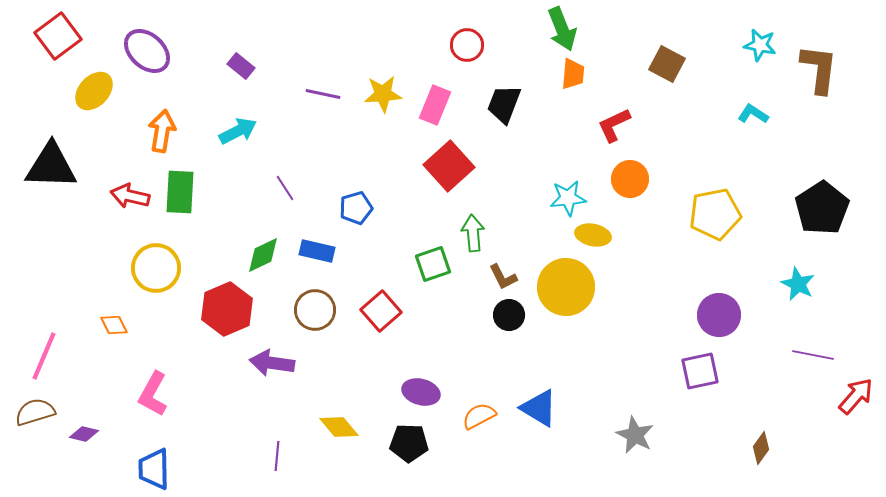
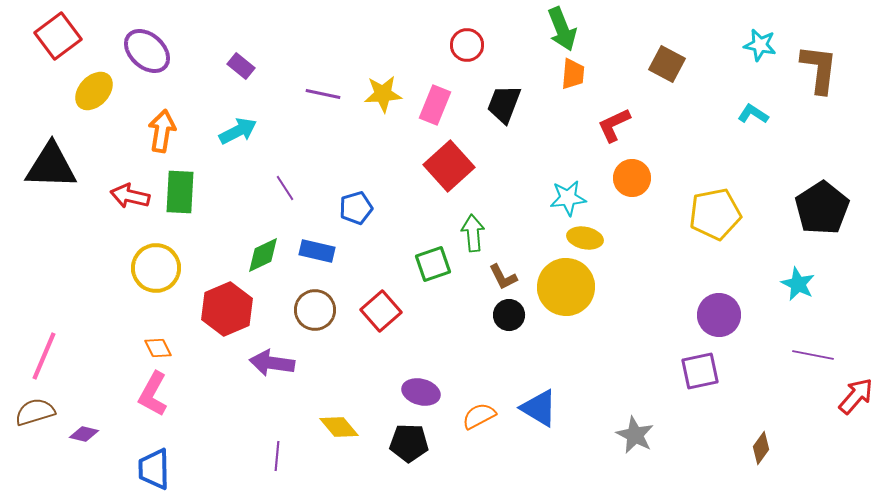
orange circle at (630, 179): moved 2 px right, 1 px up
yellow ellipse at (593, 235): moved 8 px left, 3 px down
orange diamond at (114, 325): moved 44 px right, 23 px down
